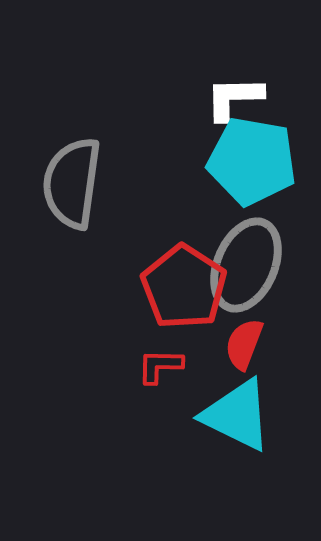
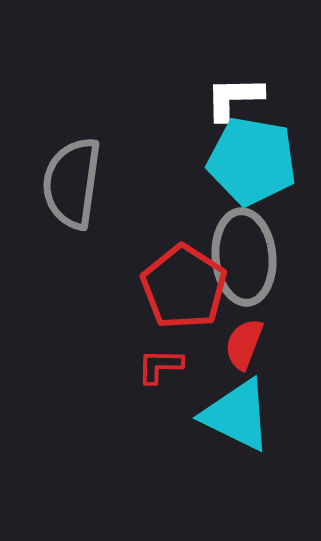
gray ellipse: moved 2 px left, 8 px up; rotated 28 degrees counterclockwise
